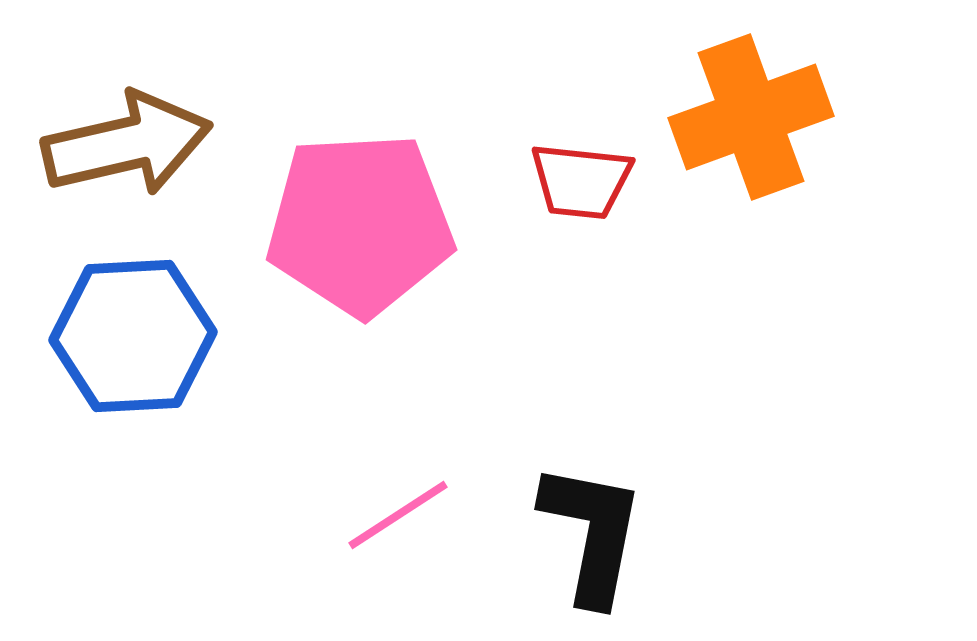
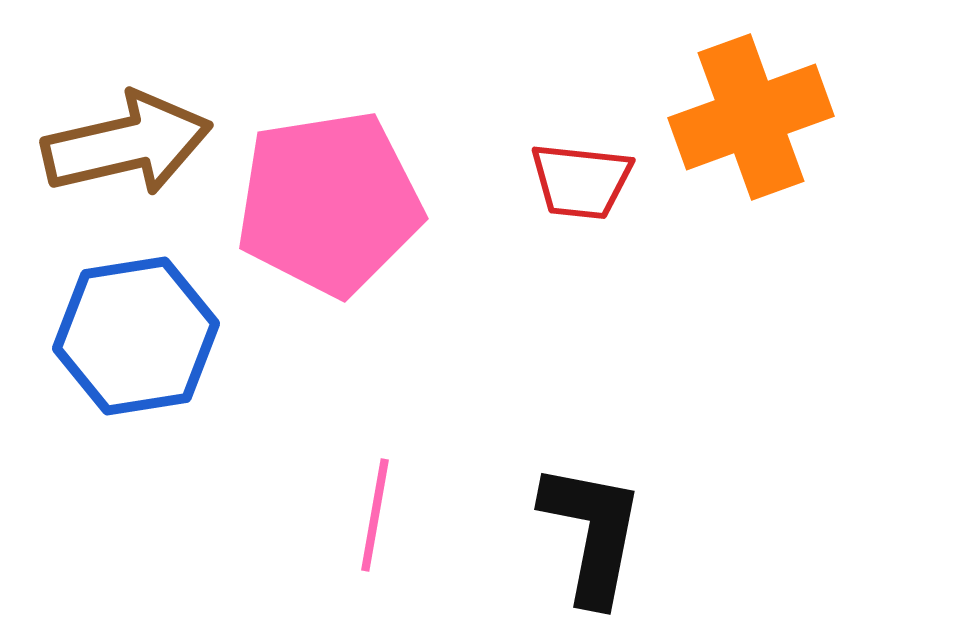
pink pentagon: moved 31 px left, 21 px up; rotated 6 degrees counterclockwise
blue hexagon: moved 3 px right; rotated 6 degrees counterclockwise
pink line: moved 23 px left; rotated 47 degrees counterclockwise
